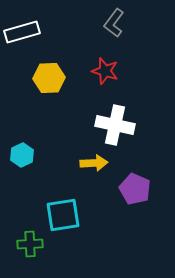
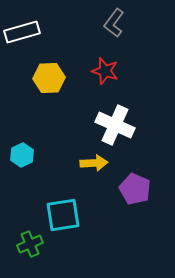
white cross: rotated 12 degrees clockwise
green cross: rotated 20 degrees counterclockwise
